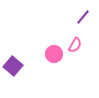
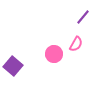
pink semicircle: moved 1 px right, 1 px up
